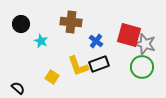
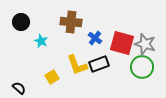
black circle: moved 2 px up
red square: moved 7 px left, 8 px down
blue cross: moved 1 px left, 3 px up
yellow L-shape: moved 1 px left, 1 px up
yellow square: rotated 24 degrees clockwise
black semicircle: moved 1 px right
